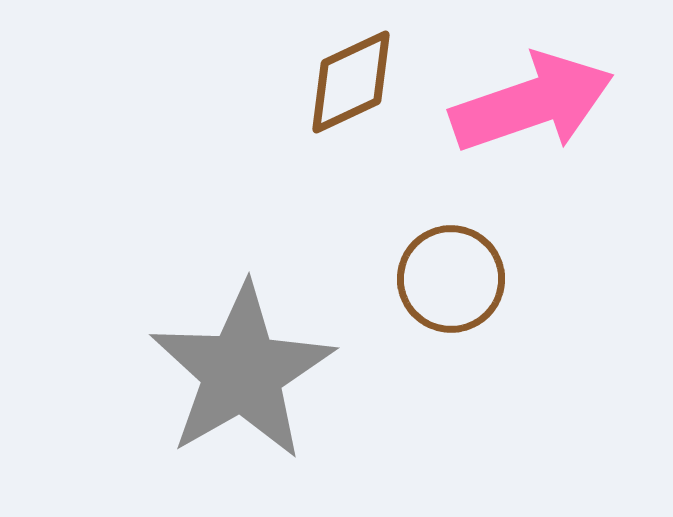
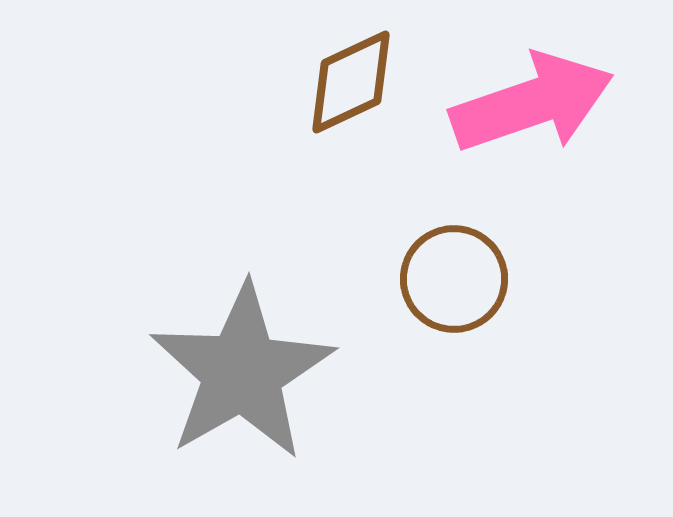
brown circle: moved 3 px right
